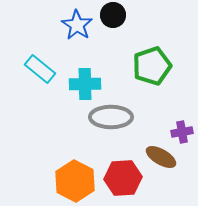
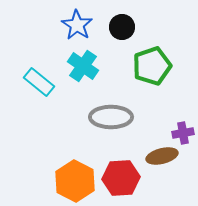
black circle: moved 9 px right, 12 px down
cyan rectangle: moved 1 px left, 13 px down
cyan cross: moved 2 px left, 18 px up; rotated 36 degrees clockwise
purple cross: moved 1 px right, 1 px down
brown ellipse: moved 1 px right, 1 px up; rotated 44 degrees counterclockwise
red hexagon: moved 2 px left
